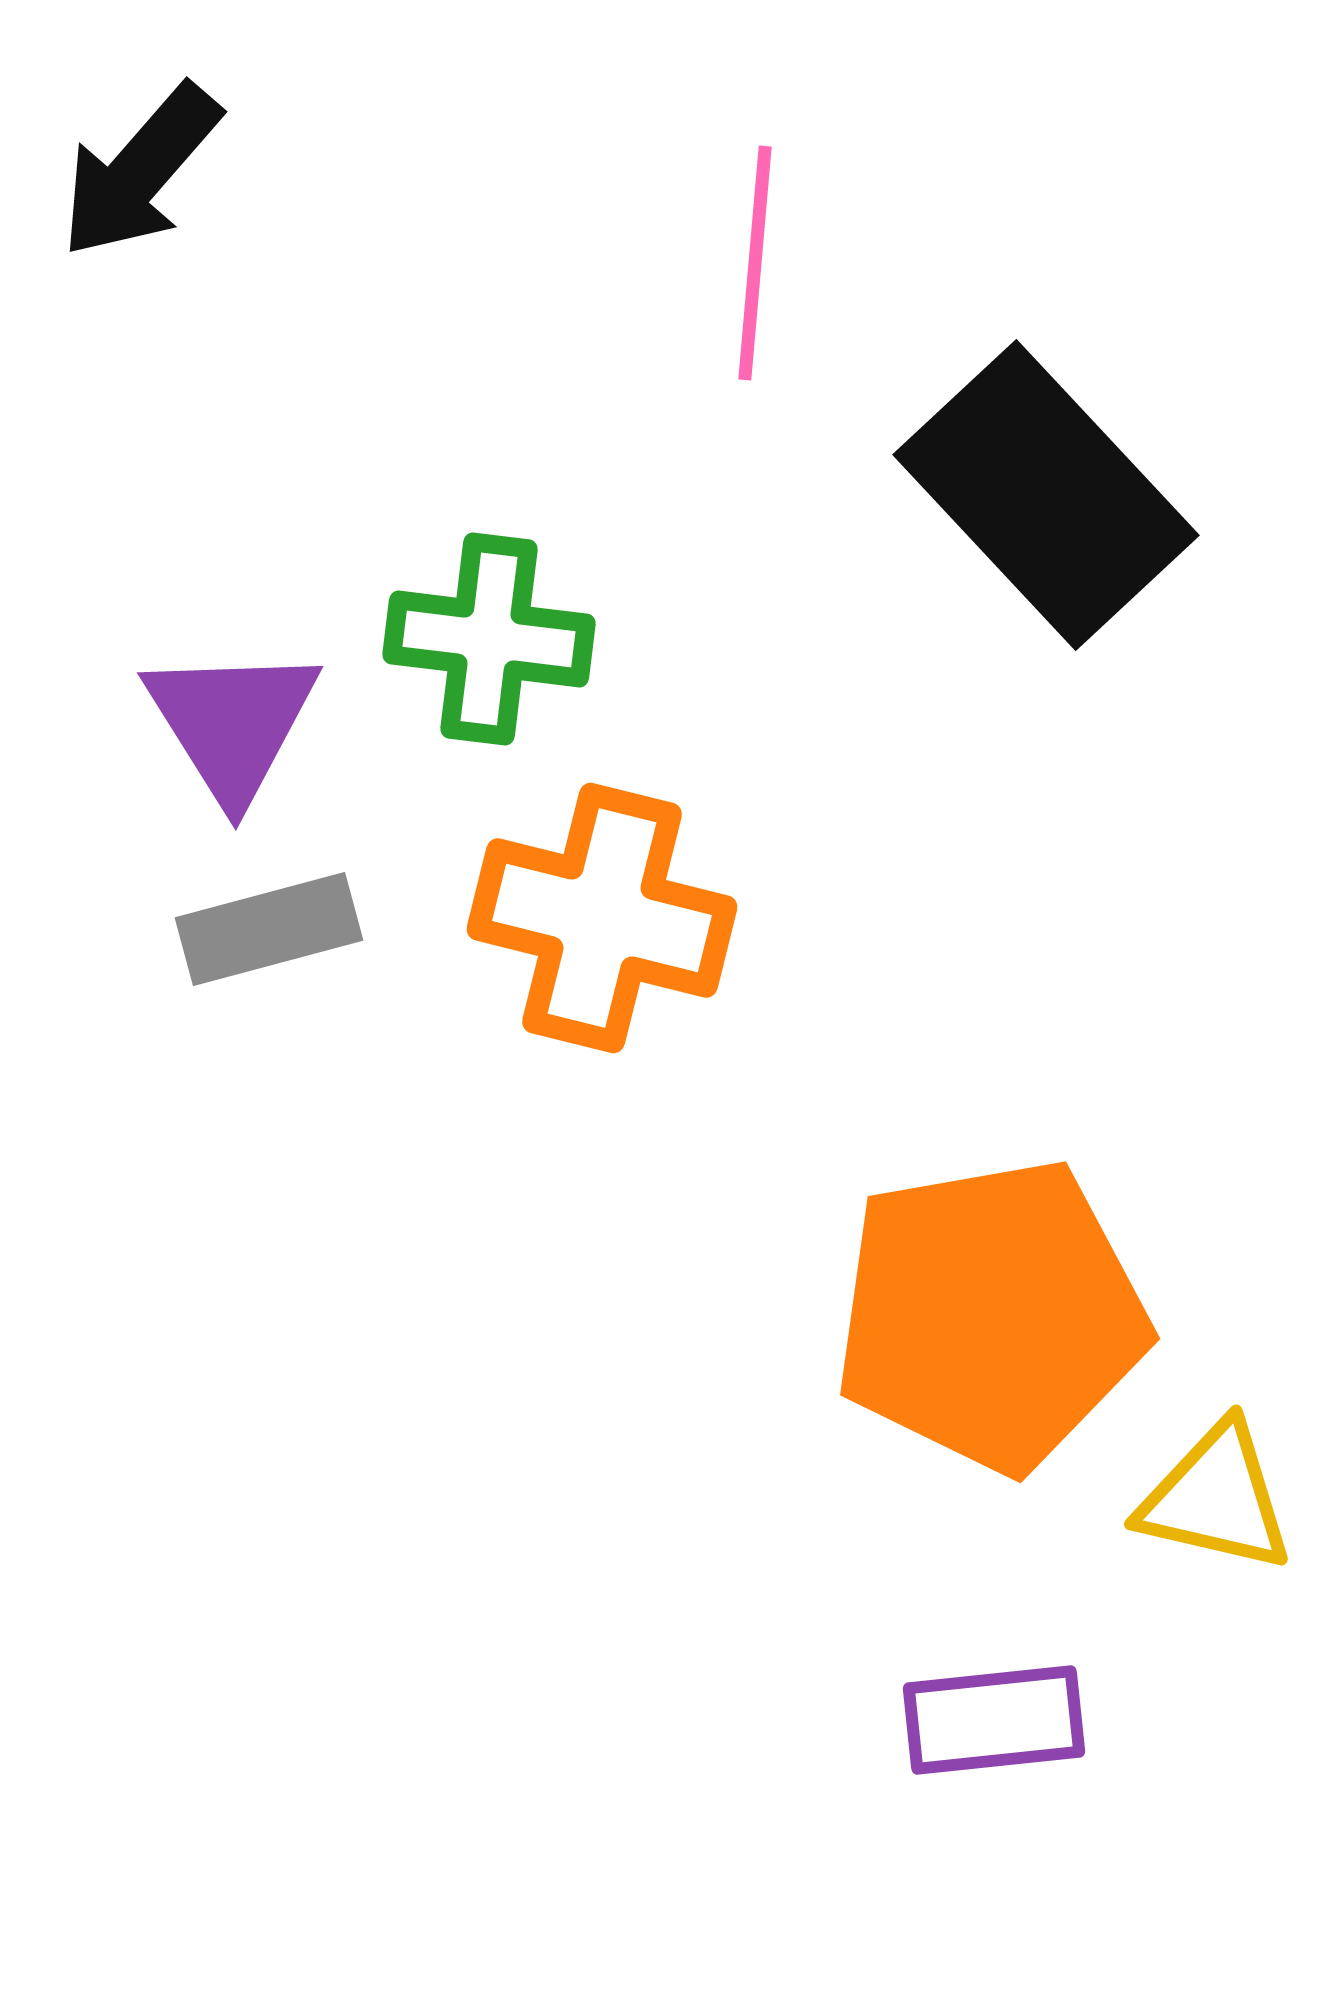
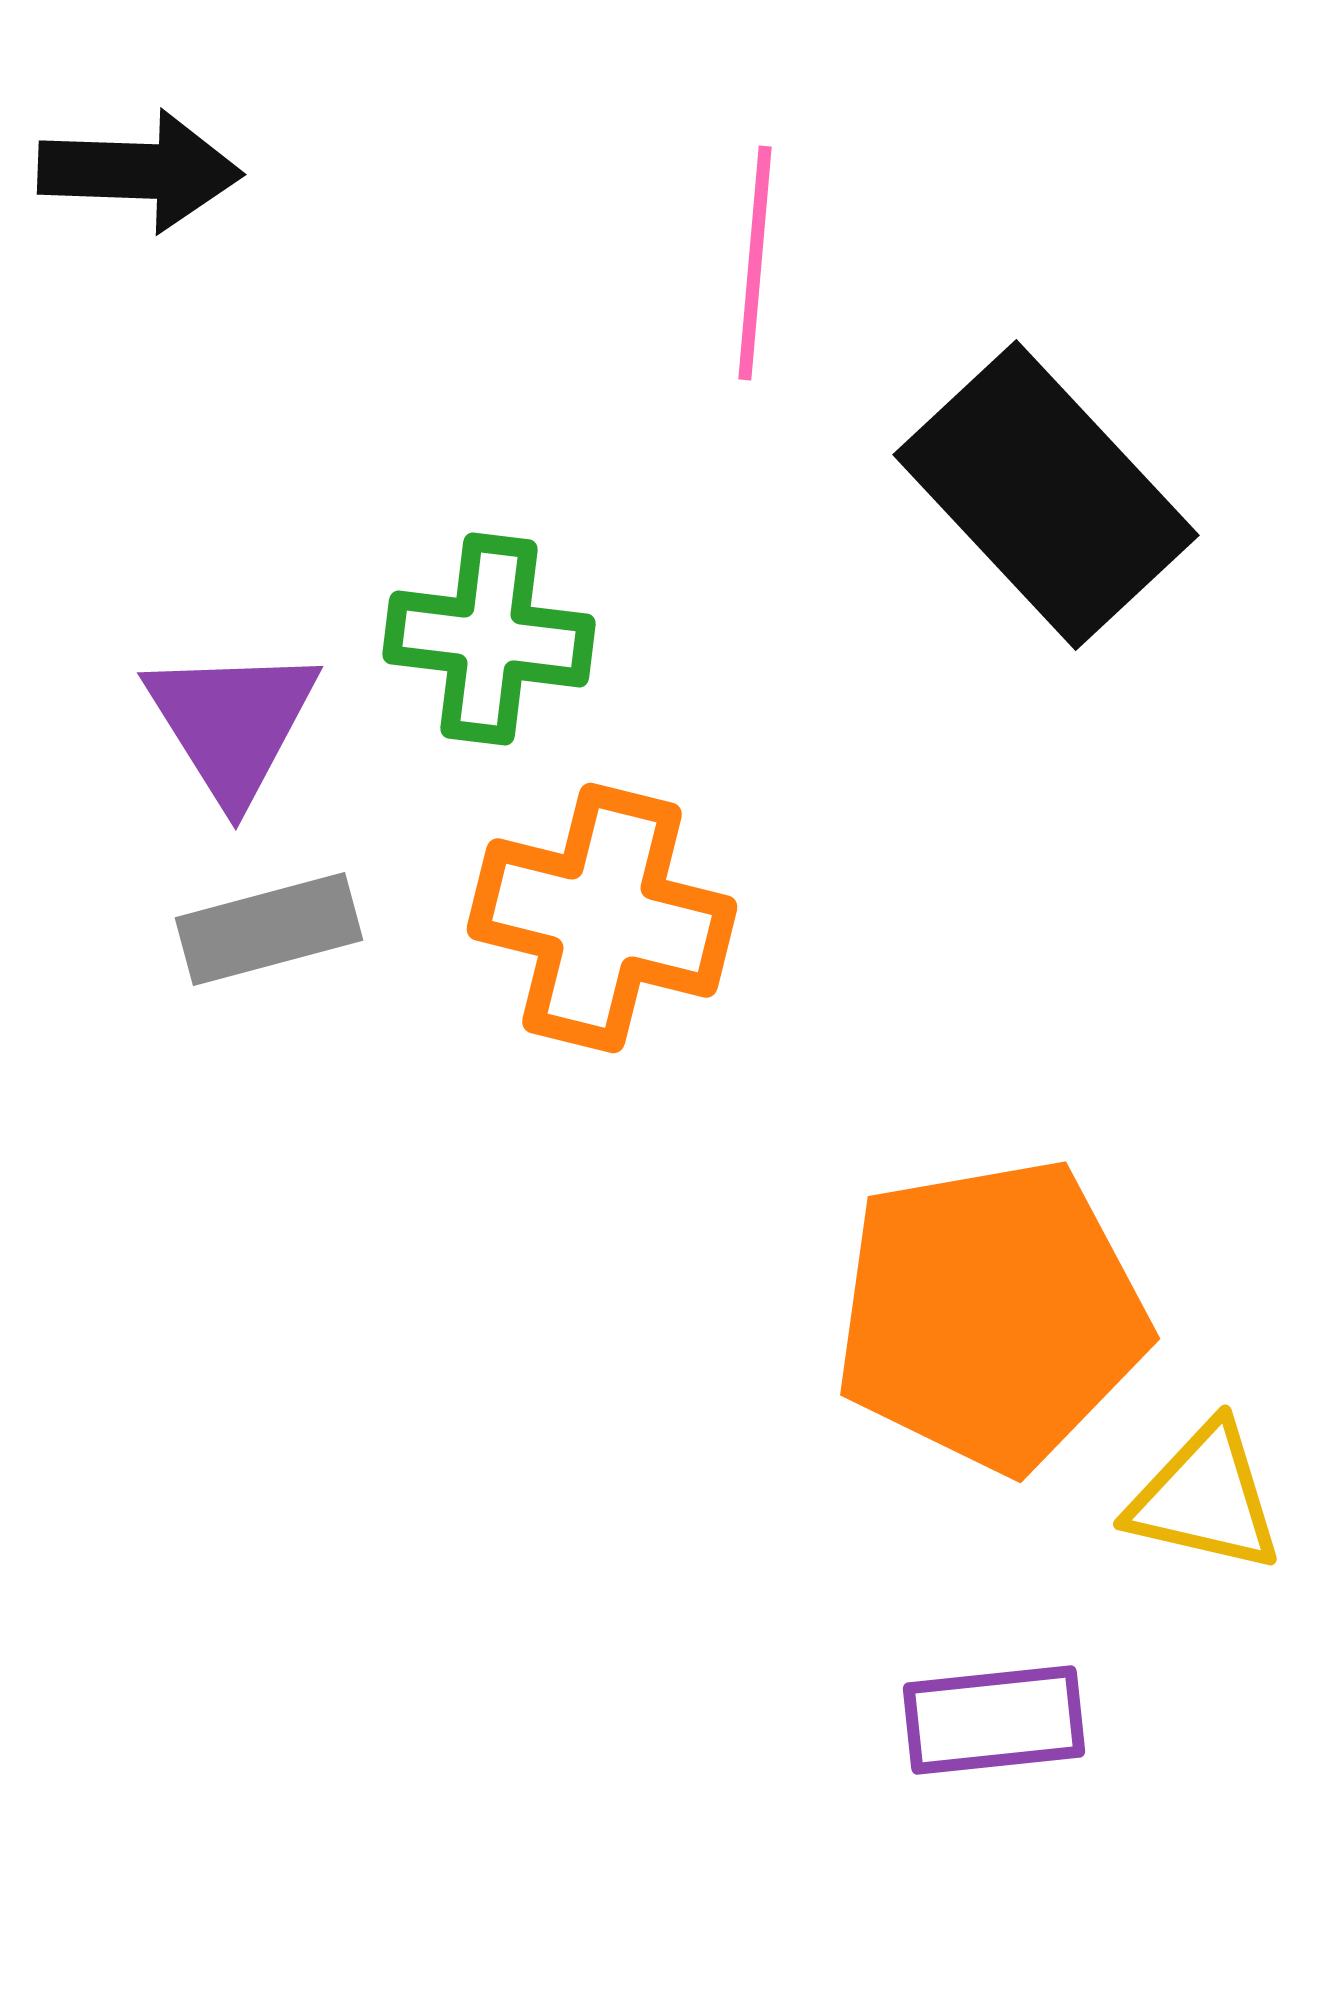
black arrow: rotated 129 degrees counterclockwise
yellow triangle: moved 11 px left
